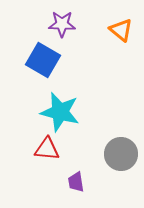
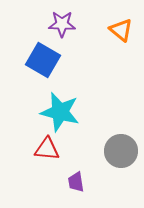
gray circle: moved 3 px up
